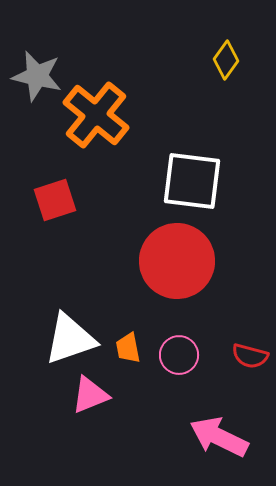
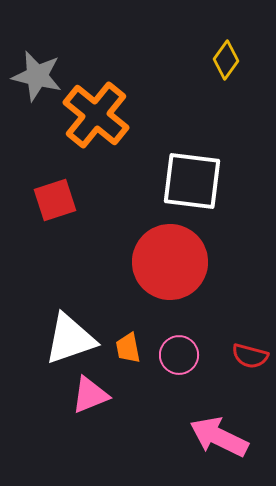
red circle: moved 7 px left, 1 px down
